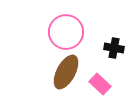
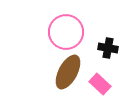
black cross: moved 6 px left
brown ellipse: moved 2 px right
